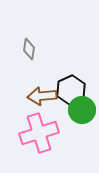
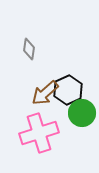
black hexagon: moved 3 px left
brown arrow: moved 3 px right, 3 px up; rotated 36 degrees counterclockwise
green circle: moved 3 px down
